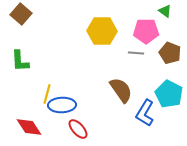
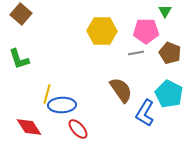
green triangle: rotated 24 degrees clockwise
gray line: rotated 14 degrees counterclockwise
green L-shape: moved 1 px left, 2 px up; rotated 15 degrees counterclockwise
